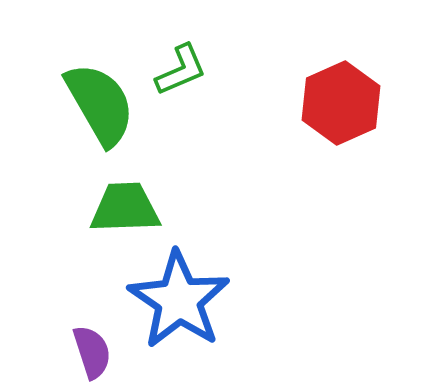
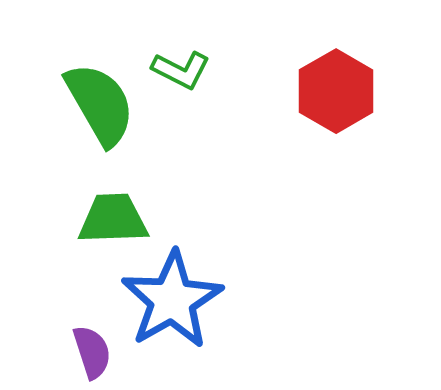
green L-shape: rotated 50 degrees clockwise
red hexagon: moved 5 px left, 12 px up; rotated 6 degrees counterclockwise
green trapezoid: moved 12 px left, 11 px down
blue star: moved 7 px left; rotated 8 degrees clockwise
